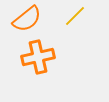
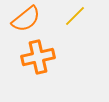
orange semicircle: moved 1 px left
